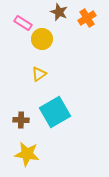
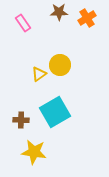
brown star: rotated 24 degrees counterclockwise
pink rectangle: rotated 24 degrees clockwise
yellow circle: moved 18 px right, 26 px down
yellow star: moved 7 px right, 2 px up
